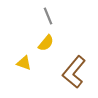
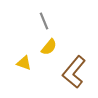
gray line: moved 4 px left, 5 px down
yellow semicircle: moved 3 px right, 4 px down
